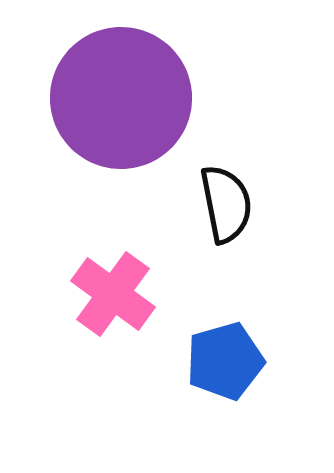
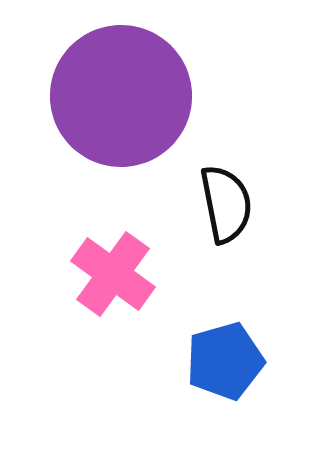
purple circle: moved 2 px up
pink cross: moved 20 px up
